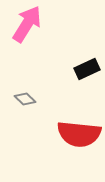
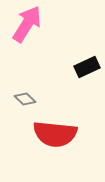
black rectangle: moved 2 px up
red semicircle: moved 24 px left
